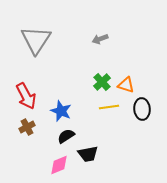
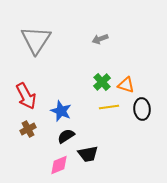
brown cross: moved 1 px right, 2 px down
